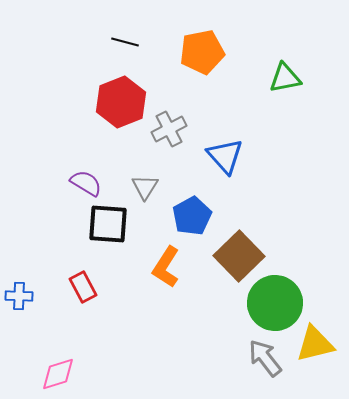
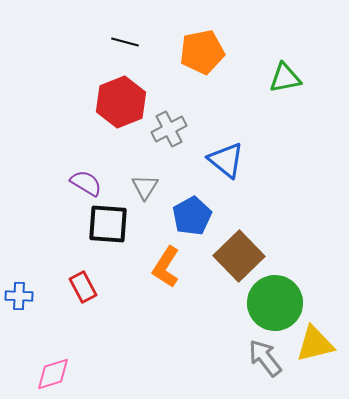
blue triangle: moved 1 px right, 4 px down; rotated 9 degrees counterclockwise
pink diamond: moved 5 px left
